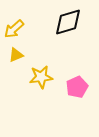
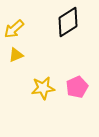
black diamond: rotated 16 degrees counterclockwise
yellow star: moved 2 px right, 11 px down
